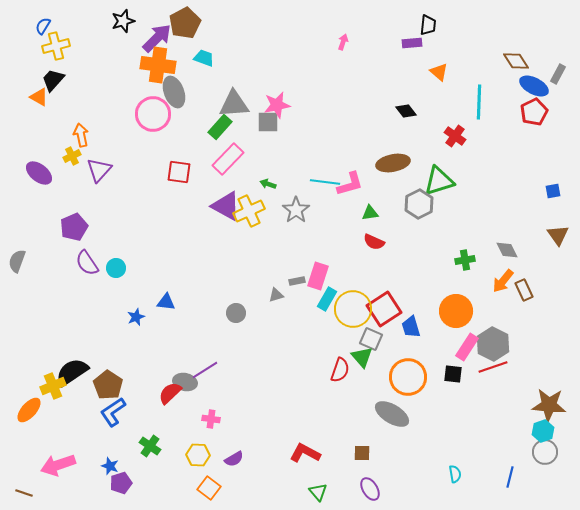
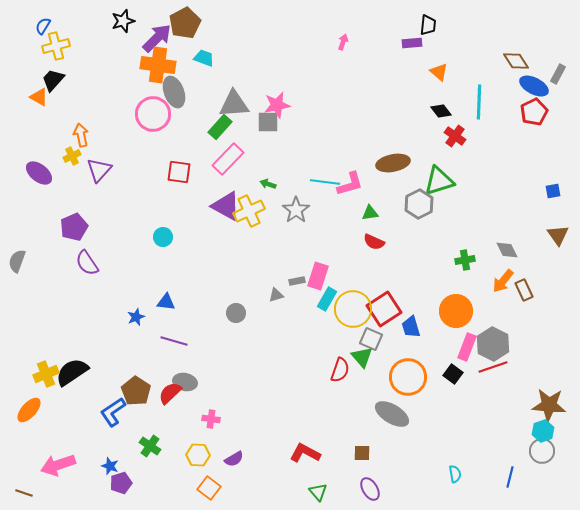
black diamond at (406, 111): moved 35 px right
cyan circle at (116, 268): moved 47 px right, 31 px up
pink rectangle at (467, 347): rotated 12 degrees counterclockwise
purple line at (205, 370): moved 31 px left, 29 px up; rotated 48 degrees clockwise
black square at (453, 374): rotated 30 degrees clockwise
brown pentagon at (108, 385): moved 28 px right, 6 px down
yellow cross at (53, 386): moved 7 px left, 12 px up
gray circle at (545, 452): moved 3 px left, 1 px up
